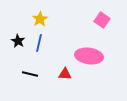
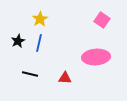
black star: rotated 16 degrees clockwise
pink ellipse: moved 7 px right, 1 px down; rotated 12 degrees counterclockwise
red triangle: moved 4 px down
